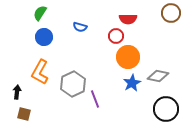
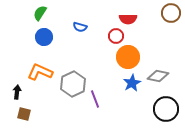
orange L-shape: rotated 85 degrees clockwise
